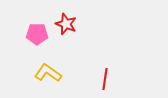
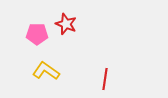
yellow L-shape: moved 2 px left, 2 px up
